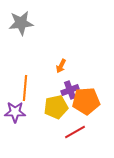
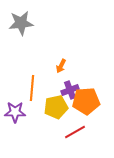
orange line: moved 7 px right
